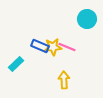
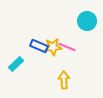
cyan circle: moved 2 px down
blue rectangle: moved 1 px left
